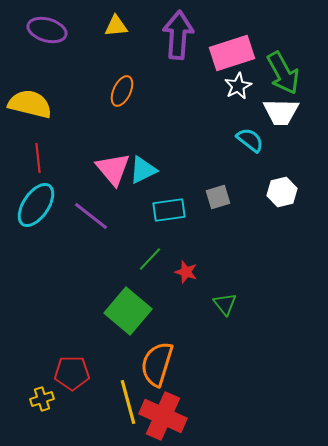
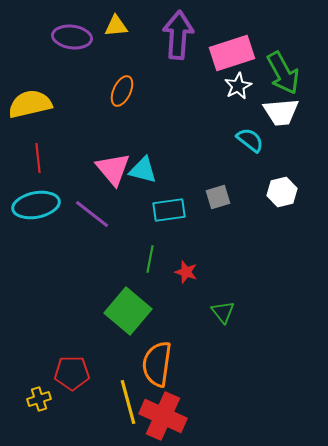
purple ellipse: moved 25 px right, 7 px down; rotated 9 degrees counterclockwise
yellow semicircle: rotated 27 degrees counterclockwise
white trapezoid: rotated 6 degrees counterclockwise
cyan triangle: rotated 40 degrees clockwise
cyan ellipse: rotated 45 degrees clockwise
purple line: moved 1 px right, 2 px up
green line: rotated 32 degrees counterclockwise
green triangle: moved 2 px left, 8 px down
orange semicircle: rotated 9 degrees counterclockwise
yellow cross: moved 3 px left
